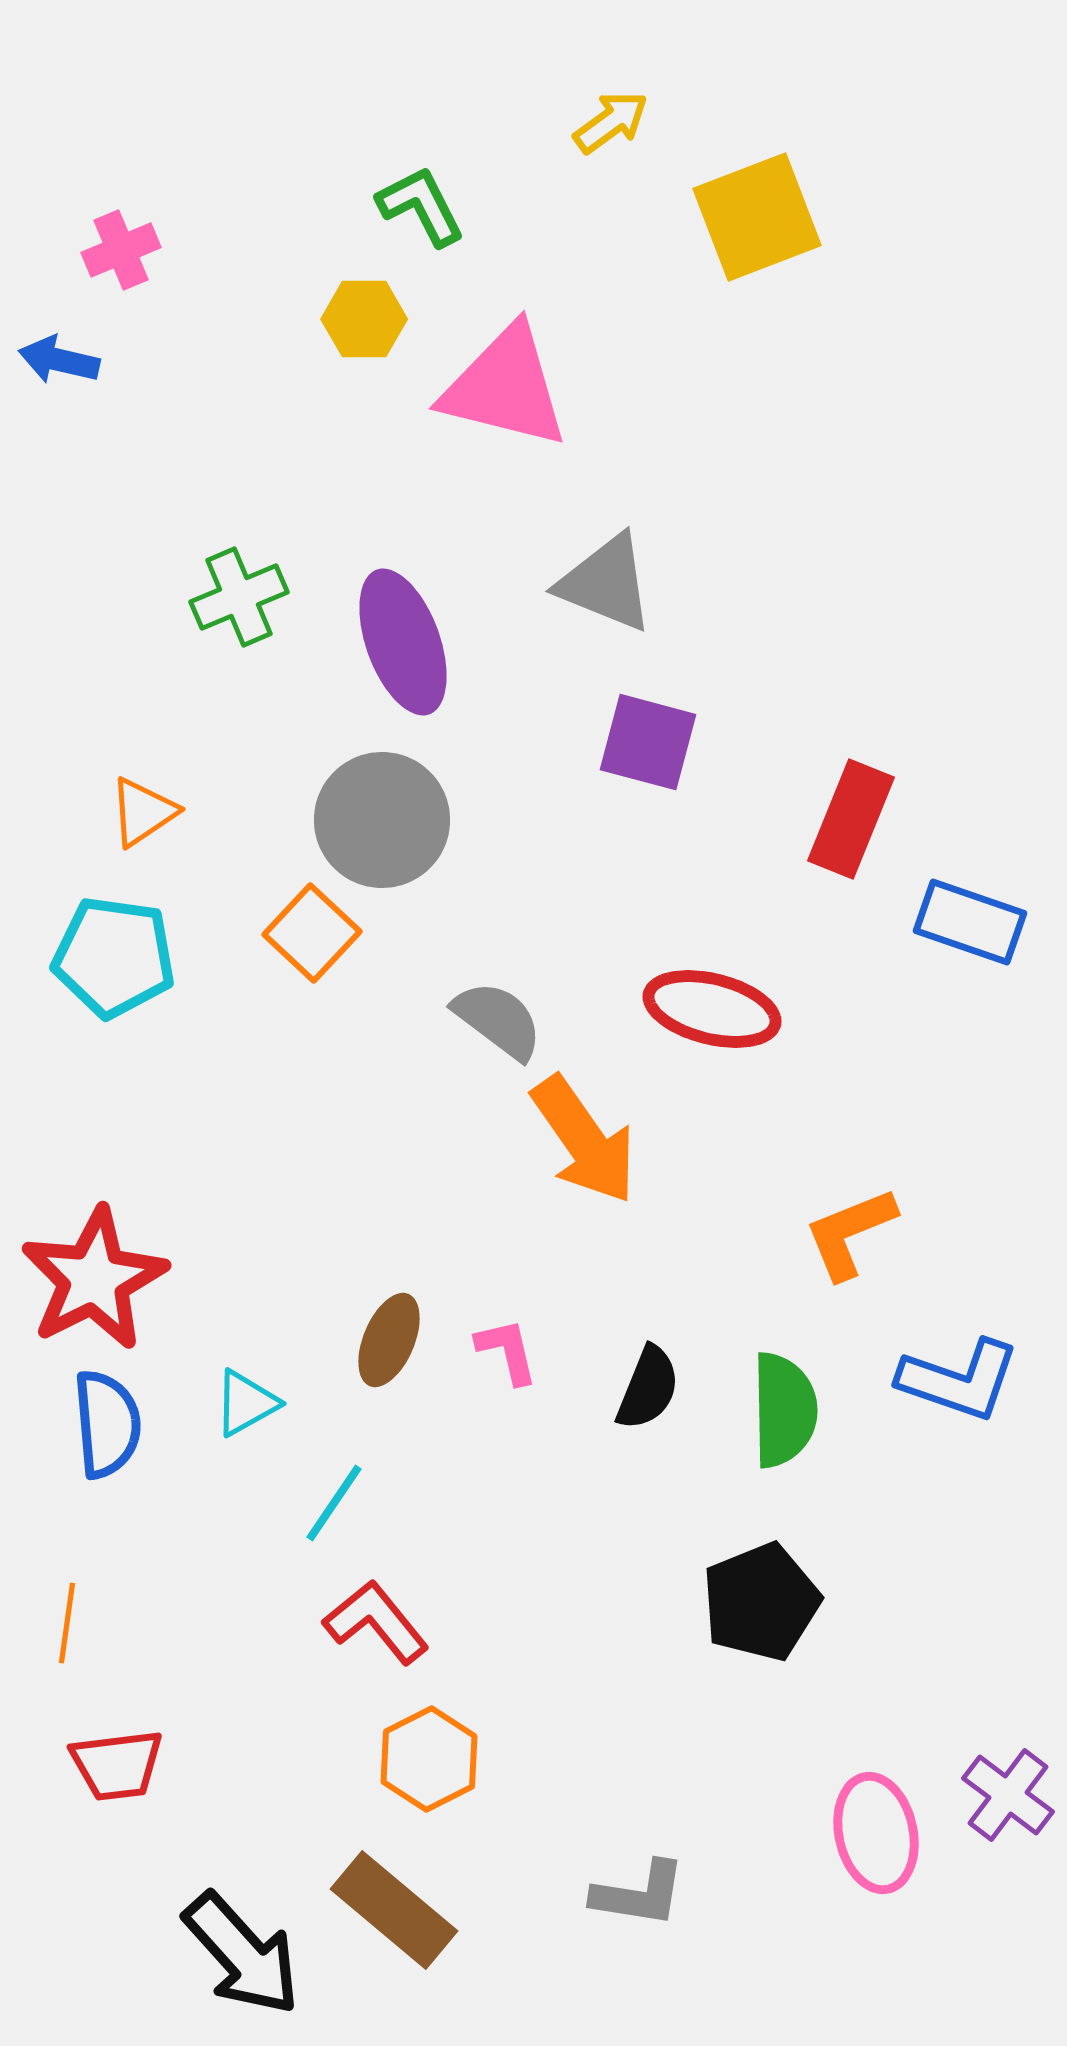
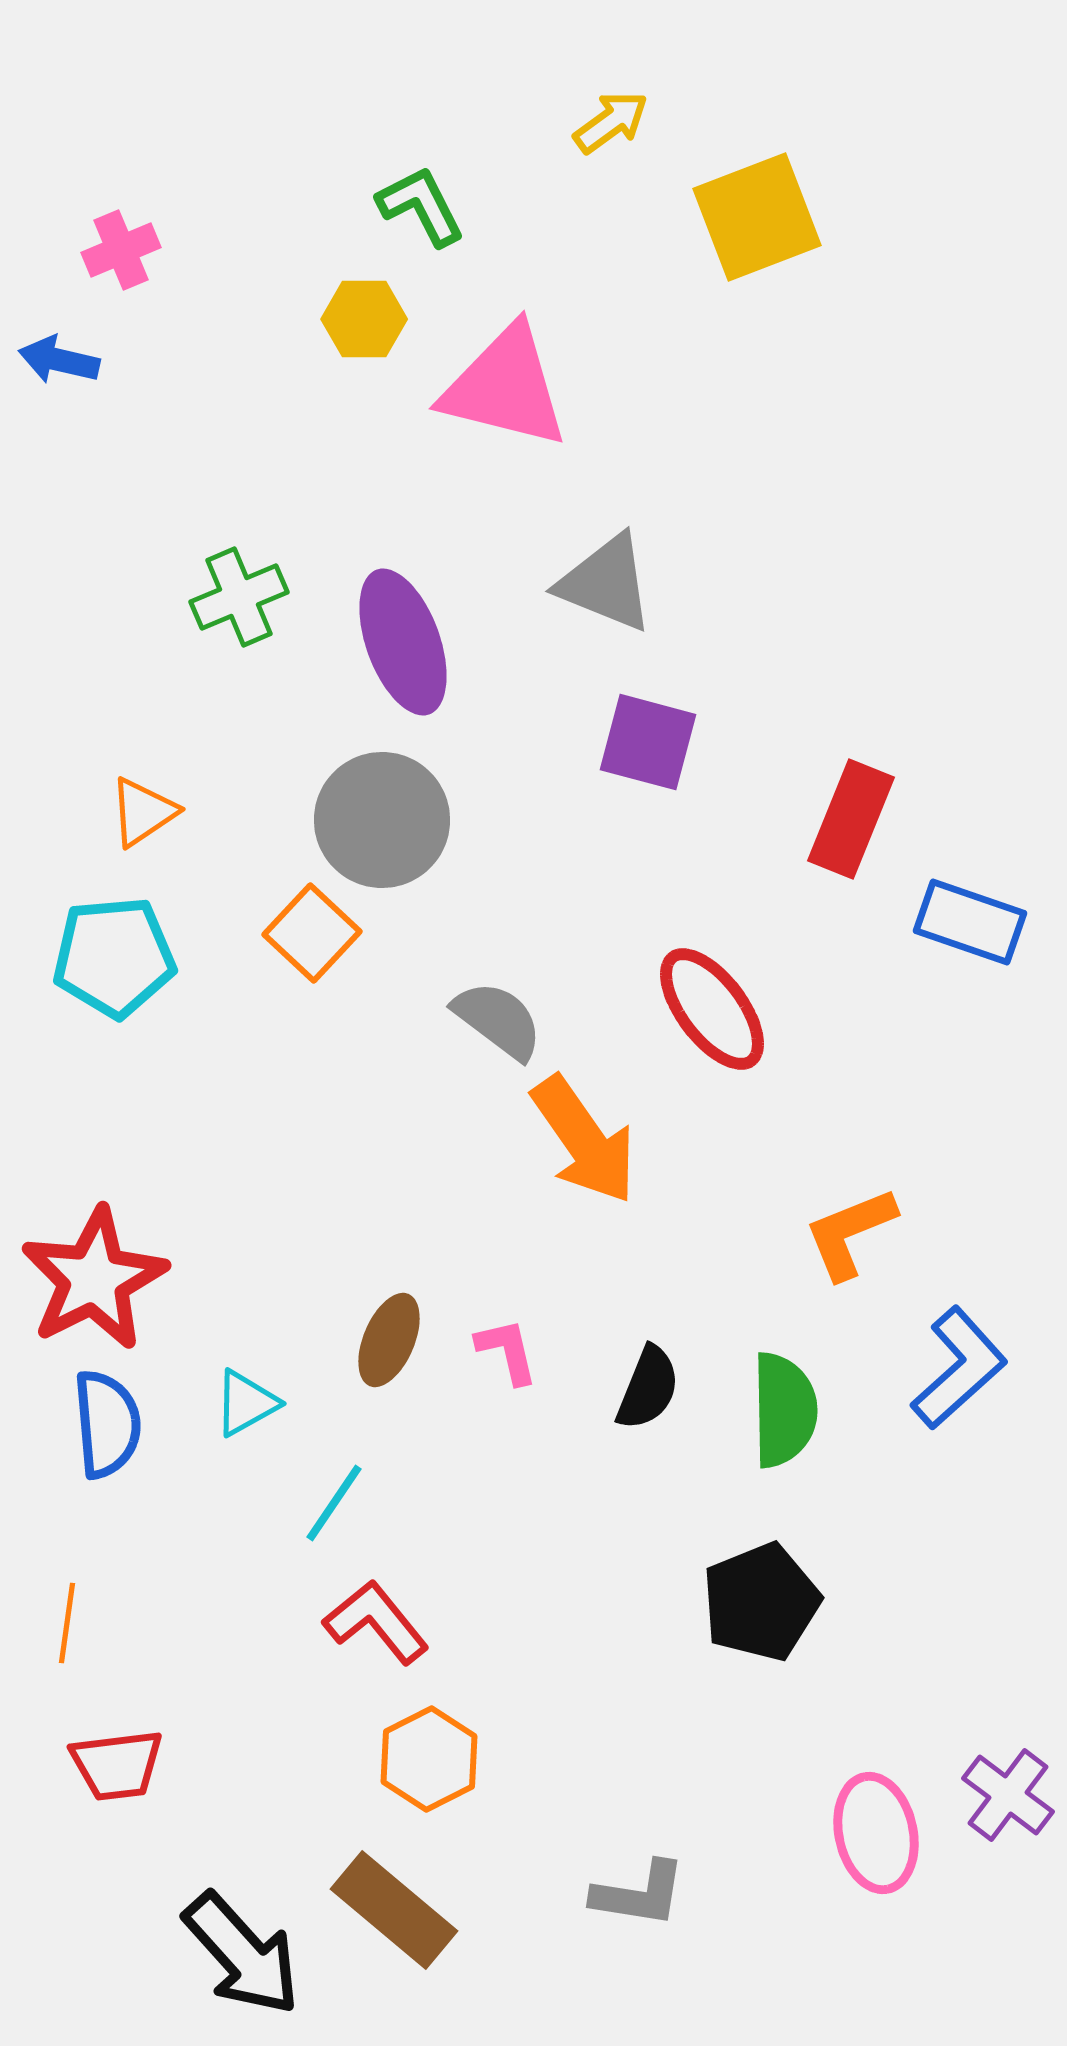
cyan pentagon: rotated 13 degrees counterclockwise
red ellipse: rotated 39 degrees clockwise
blue L-shape: moved 12 px up; rotated 61 degrees counterclockwise
